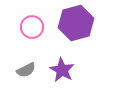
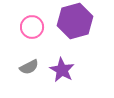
purple hexagon: moved 1 px left, 2 px up
gray semicircle: moved 3 px right, 3 px up
